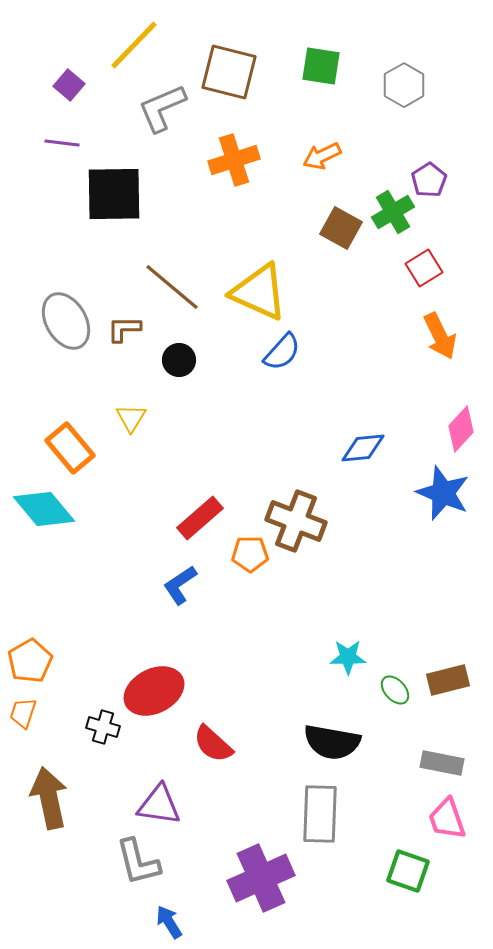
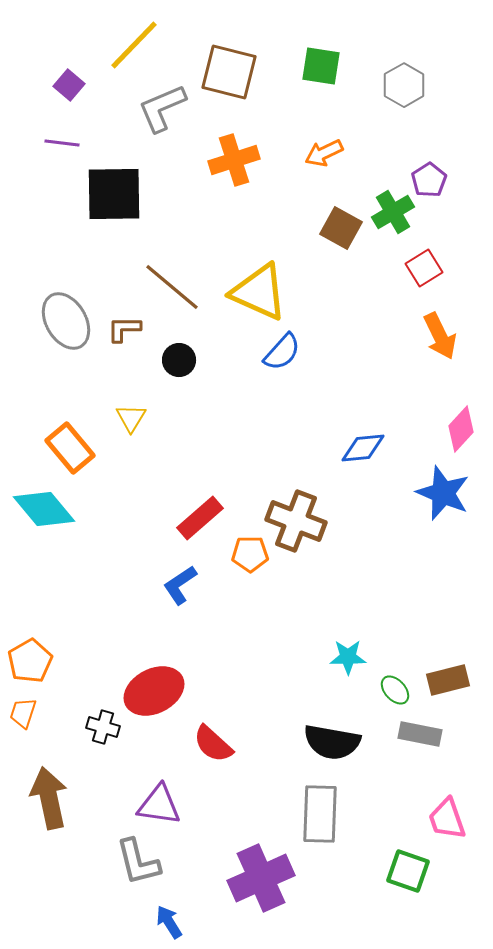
orange arrow at (322, 156): moved 2 px right, 3 px up
gray rectangle at (442, 763): moved 22 px left, 29 px up
